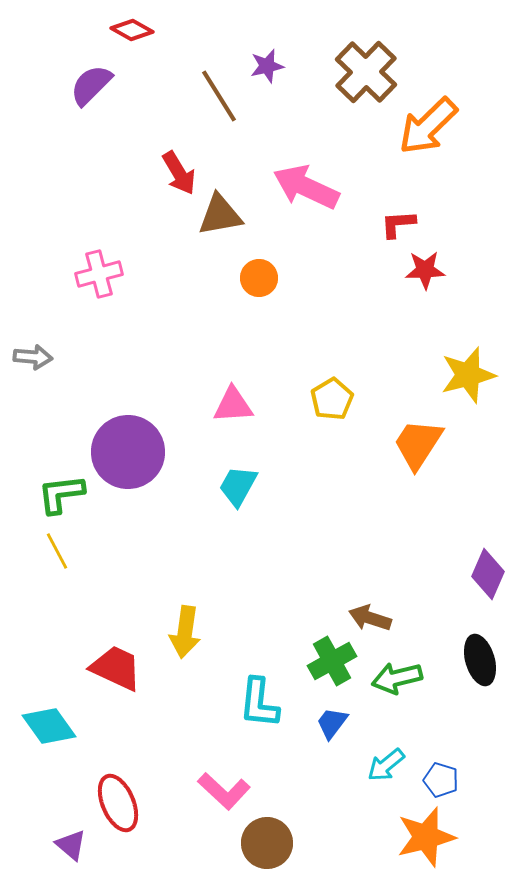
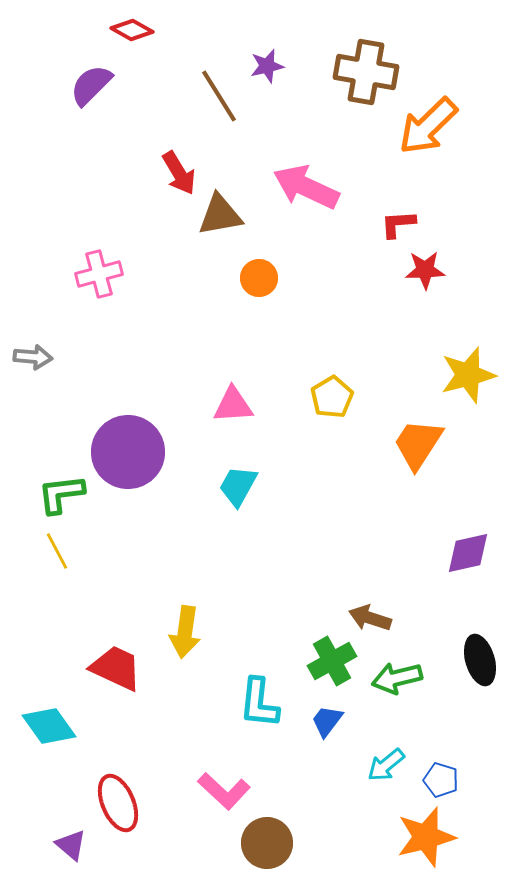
brown cross: rotated 34 degrees counterclockwise
yellow pentagon: moved 2 px up
purple diamond: moved 20 px left, 21 px up; rotated 54 degrees clockwise
blue trapezoid: moved 5 px left, 2 px up
